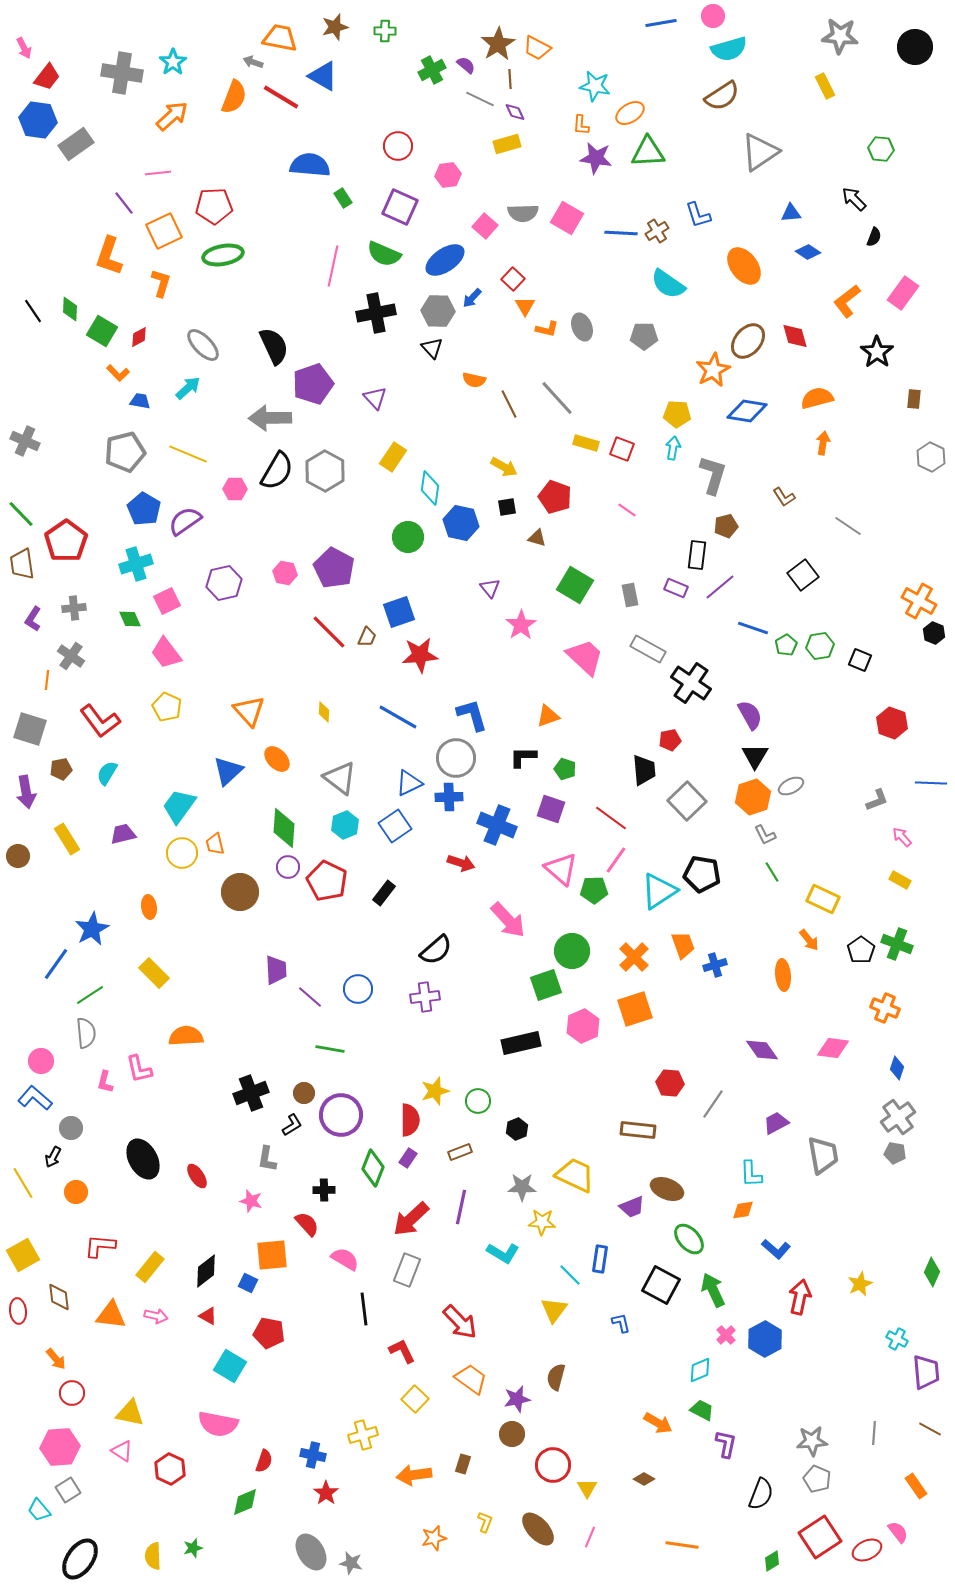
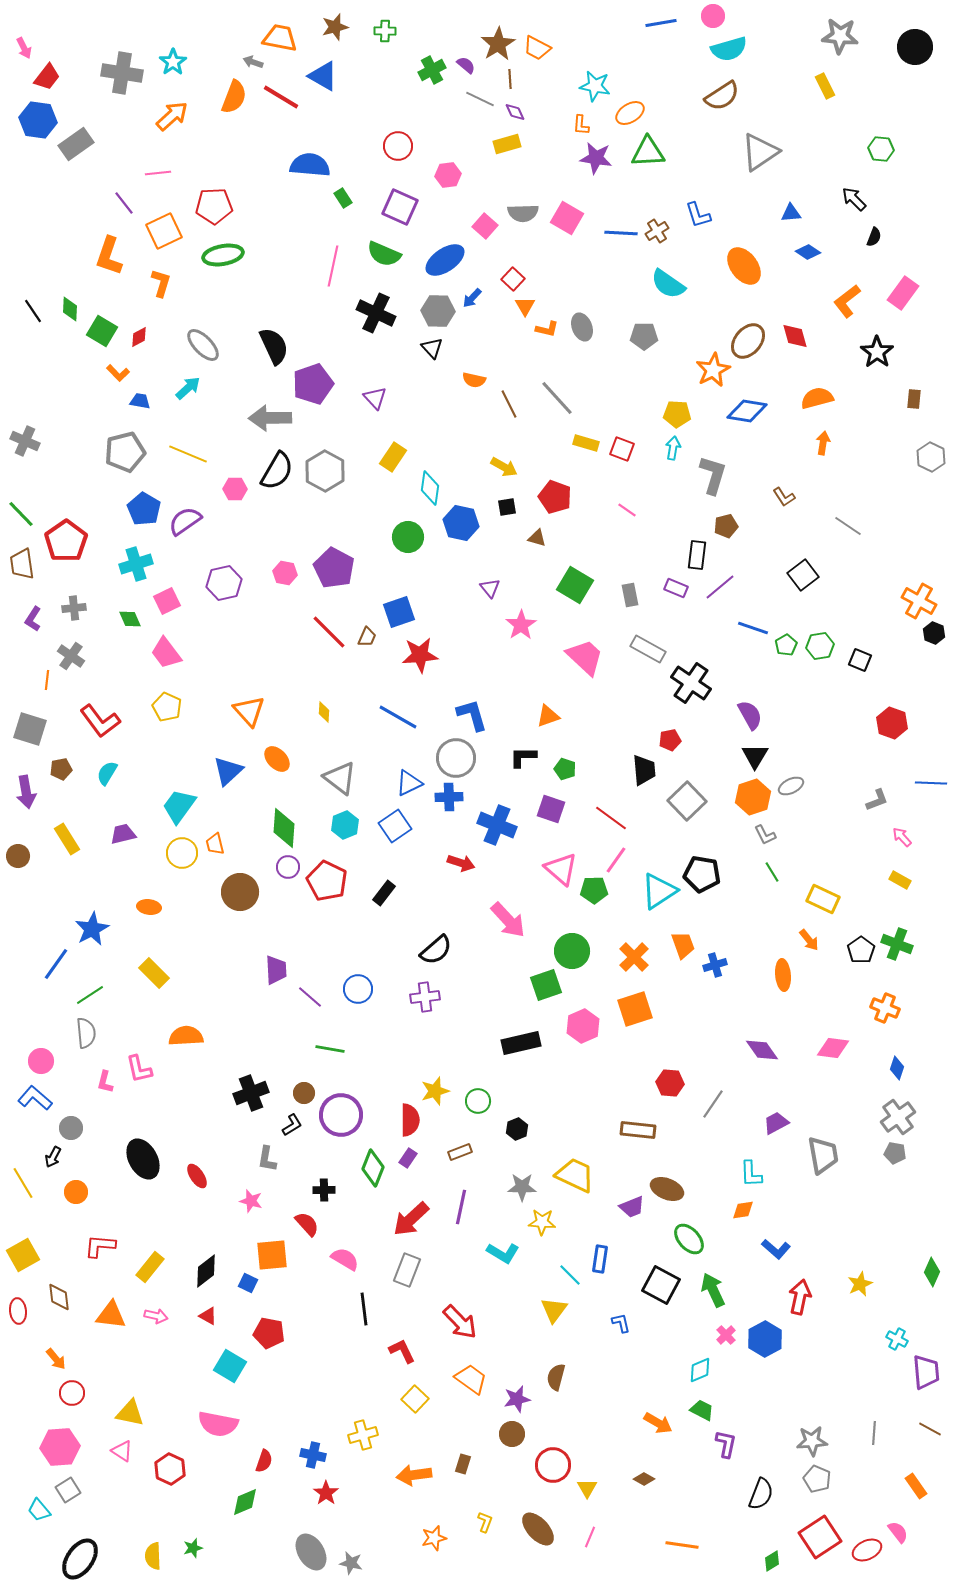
black cross at (376, 313): rotated 36 degrees clockwise
orange ellipse at (149, 907): rotated 75 degrees counterclockwise
